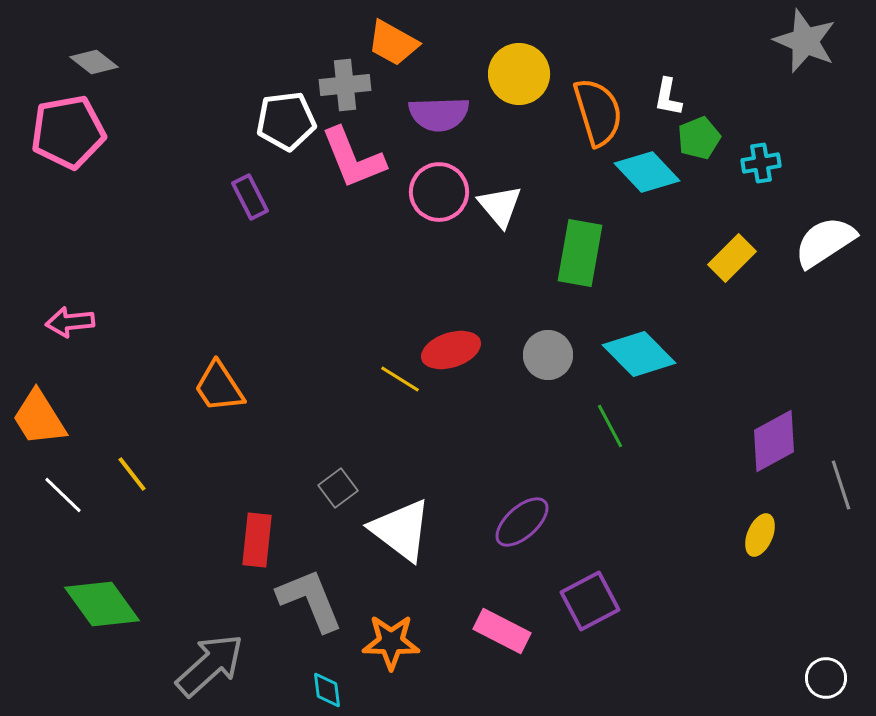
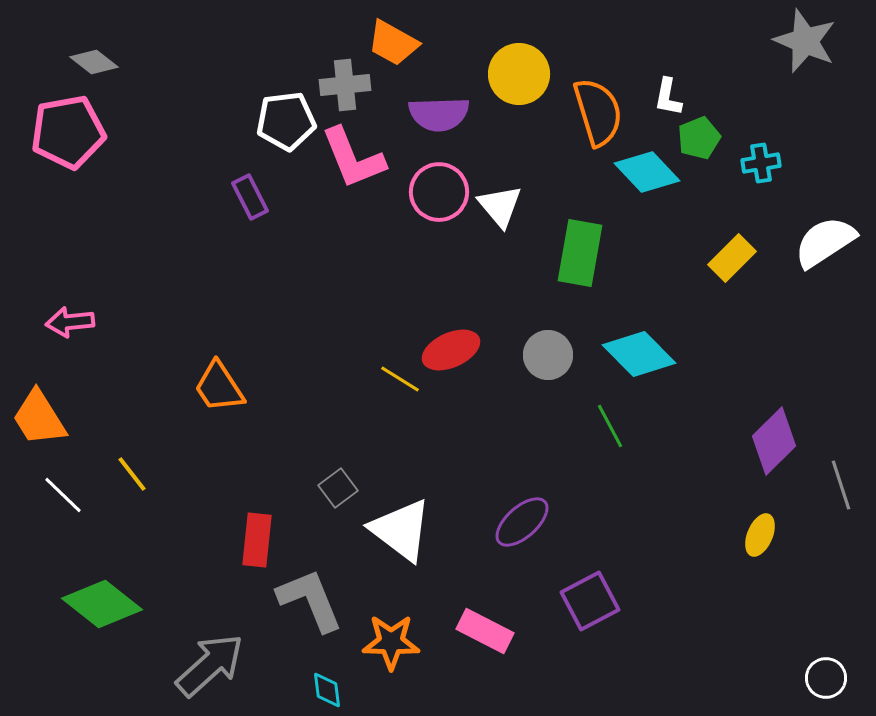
red ellipse at (451, 350): rotated 6 degrees counterclockwise
purple diamond at (774, 441): rotated 16 degrees counterclockwise
green diamond at (102, 604): rotated 16 degrees counterclockwise
pink rectangle at (502, 631): moved 17 px left
